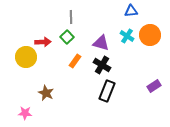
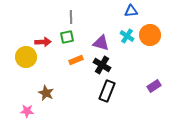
green square: rotated 32 degrees clockwise
orange rectangle: moved 1 px right, 1 px up; rotated 32 degrees clockwise
pink star: moved 2 px right, 2 px up
